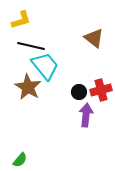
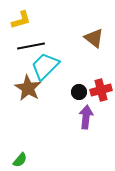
black line: rotated 24 degrees counterclockwise
cyan trapezoid: rotated 96 degrees counterclockwise
brown star: moved 1 px down
purple arrow: moved 2 px down
